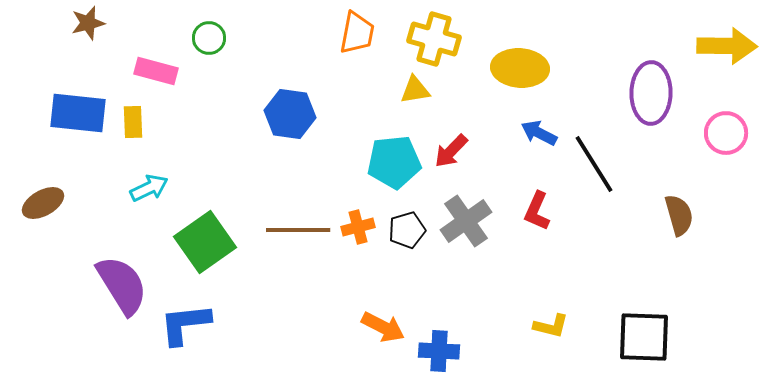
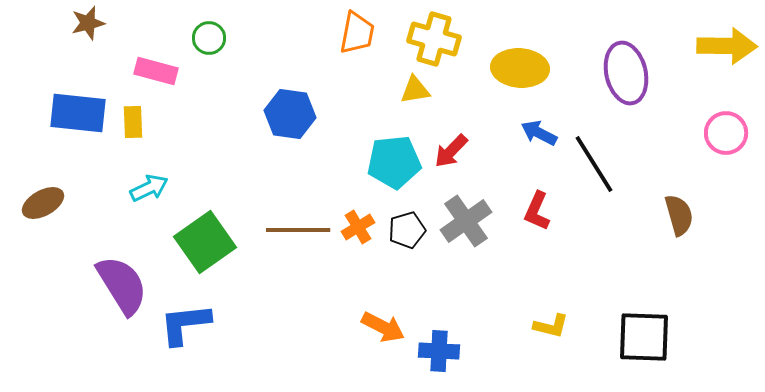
purple ellipse: moved 25 px left, 20 px up; rotated 14 degrees counterclockwise
orange cross: rotated 16 degrees counterclockwise
